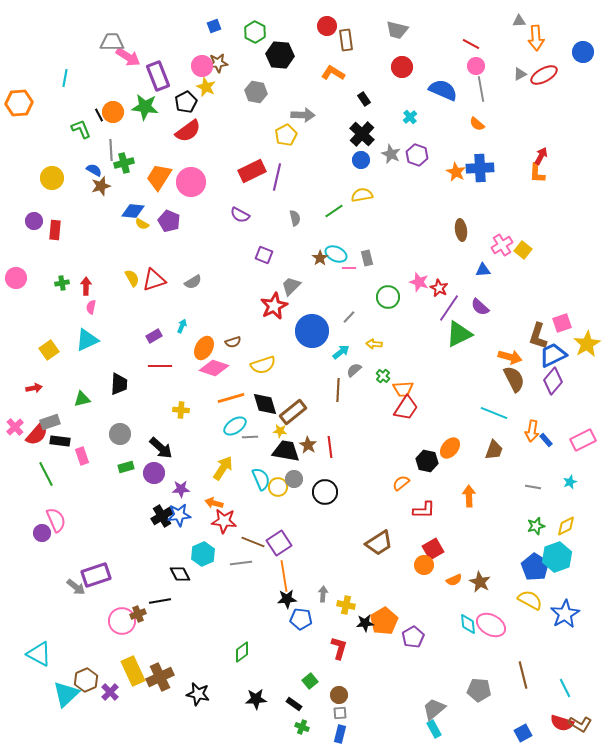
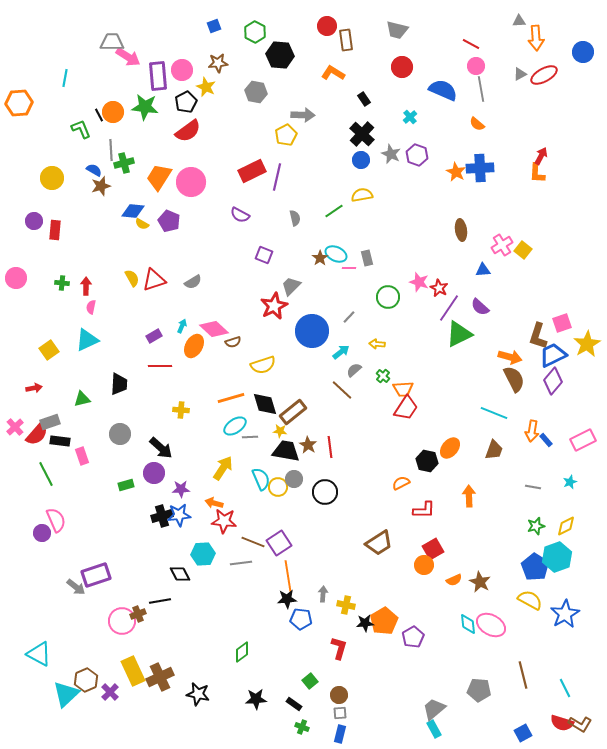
pink circle at (202, 66): moved 20 px left, 4 px down
purple rectangle at (158, 76): rotated 16 degrees clockwise
green cross at (62, 283): rotated 16 degrees clockwise
yellow arrow at (374, 344): moved 3 px right
orange ellipse at (204, 348): moved 10 px left, 2 px up
pink diamond at (214, 368): moved 39 px up; rotated 24 degrees clockwise
brown line at (338, 390): moved 4 px right; rotated 50 degrees counterclockwise
green rectangle at (126, 467): moved 18 px down
orange semicircle at (401, 483): rotated 12 degrees clockwise
black cross at (162, 516): rotated 15 degrees clockwise
cyan hexagon at (203, 554): rotated 20 degrees clockwise
orange line at (284, 576): moved 4 px right
